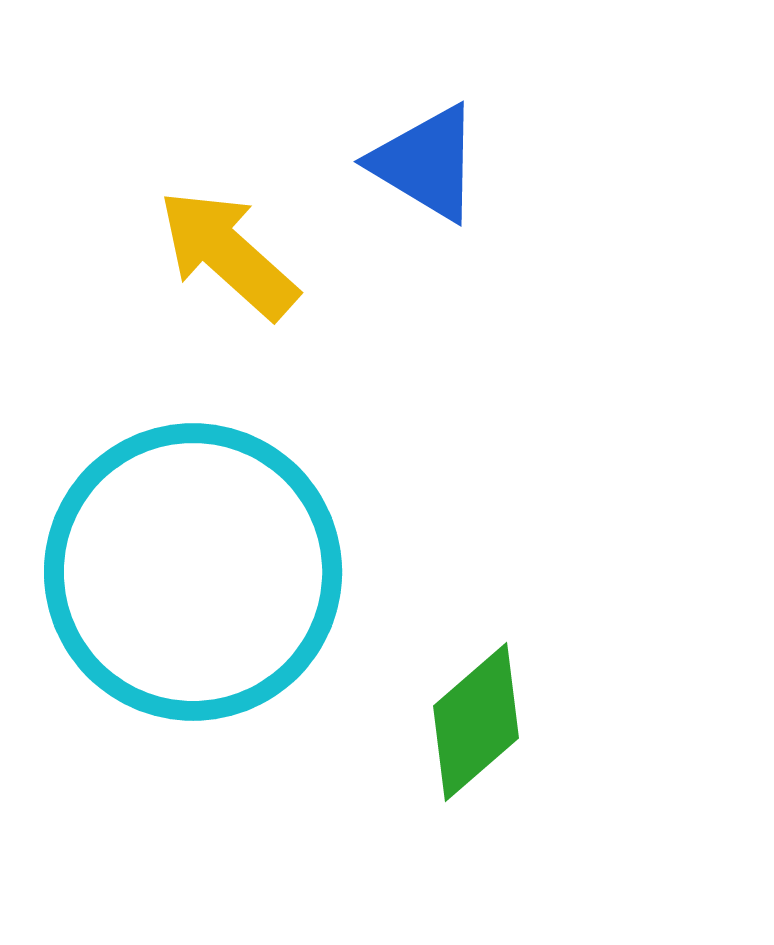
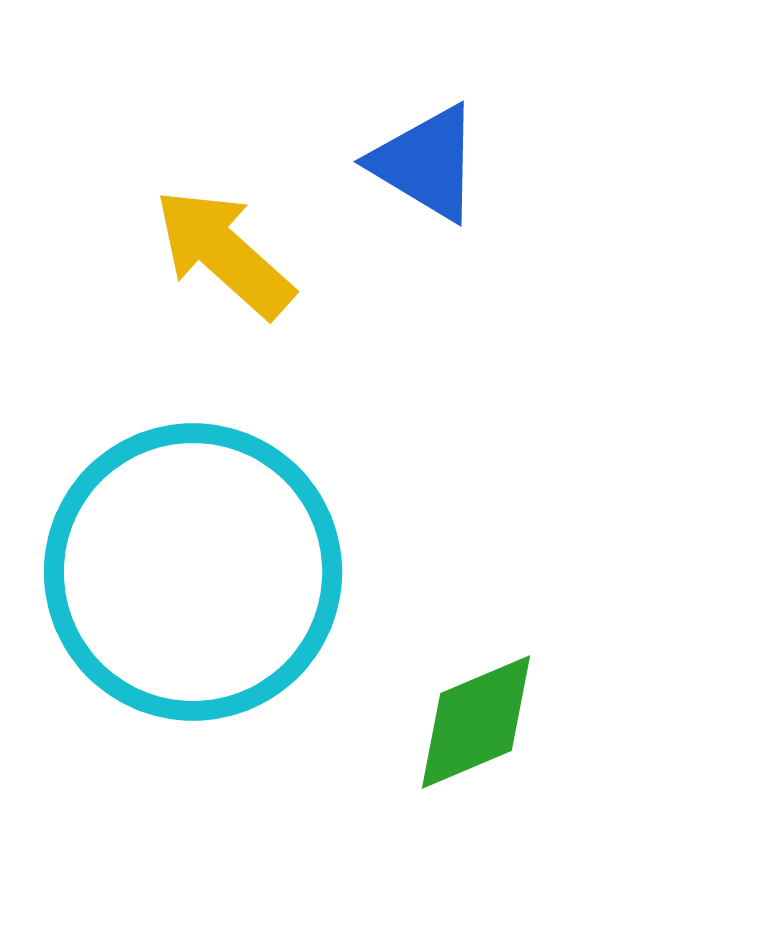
yellow arrow: moved 4 px left, 1 px up
green diamond: rotated 18 degrees clockwise
